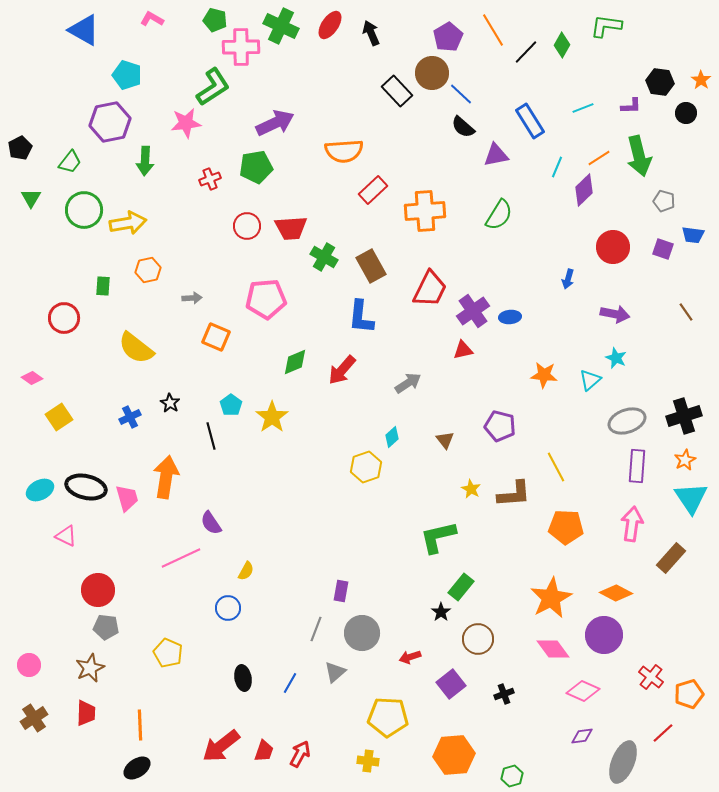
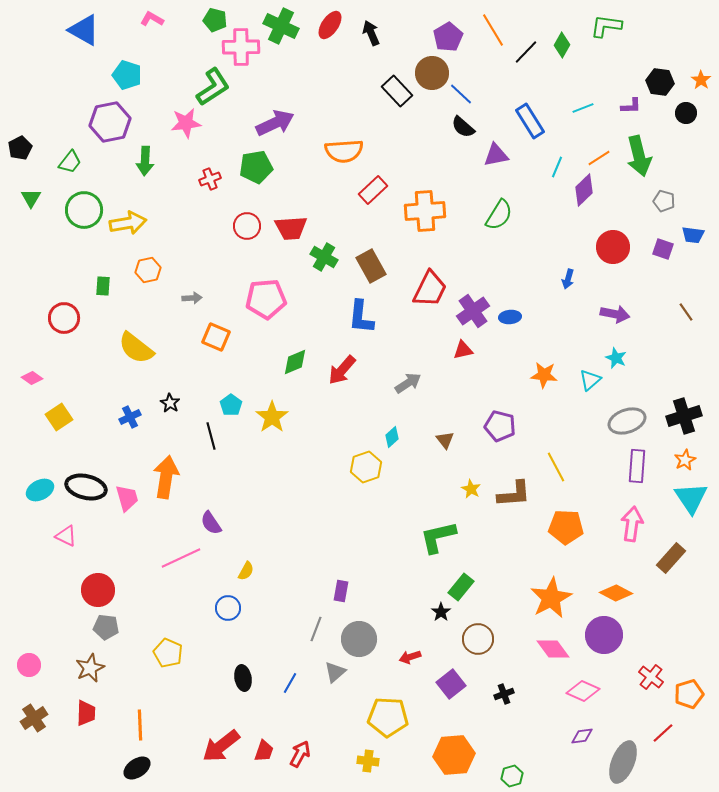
gray circle at (362, 633): moved 3 px left, 6 px down
